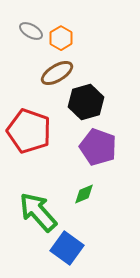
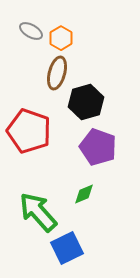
brown ellipse: rotated 44 degrees counterclockwise
blue square: rotated 28 degrees clockwise
